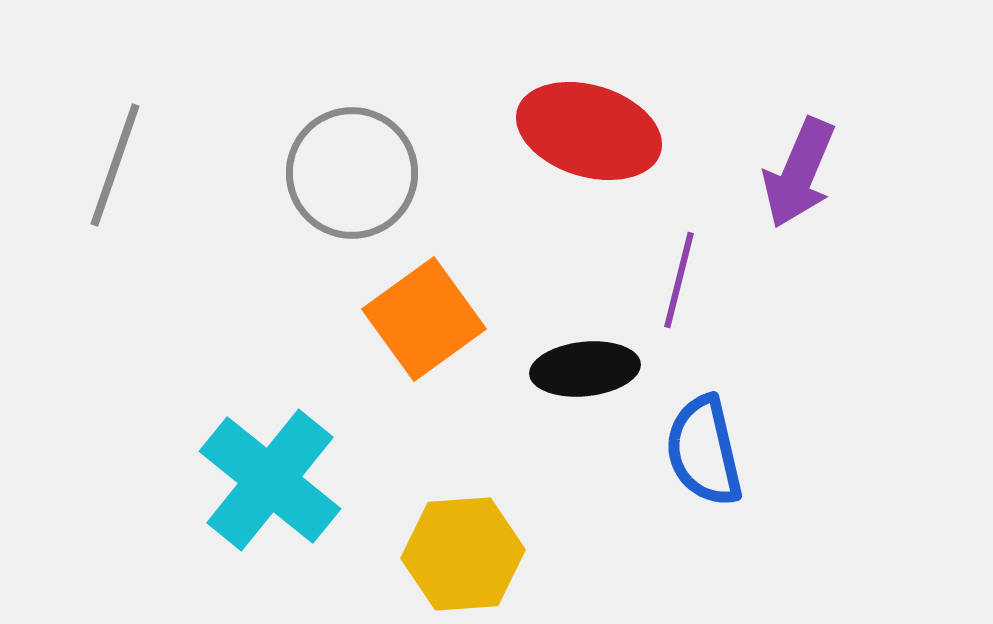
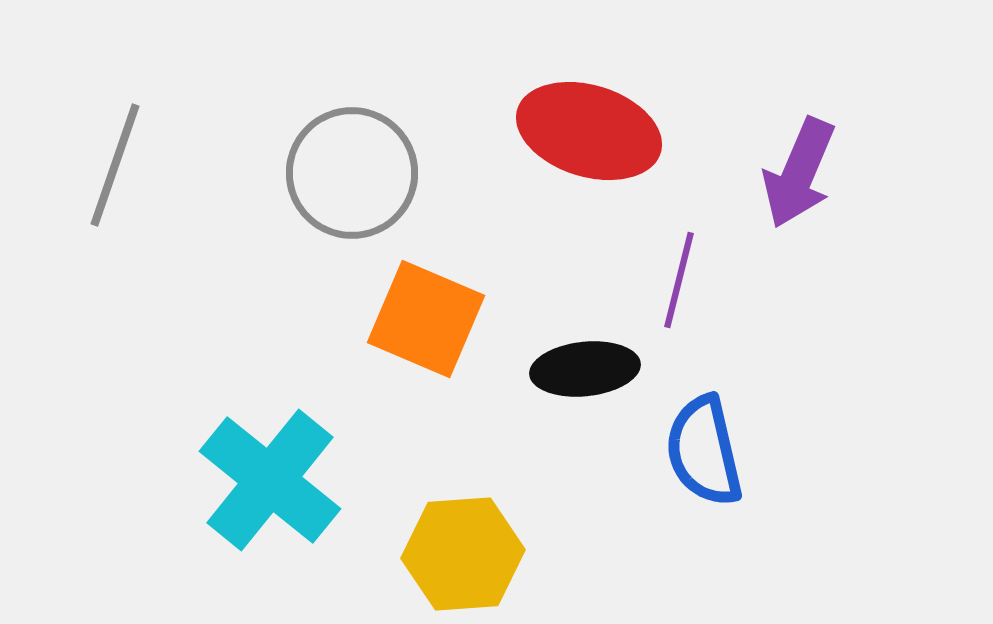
orange square: moved 2 px right; rotated 31 degrees counterclockwise
